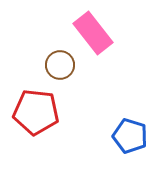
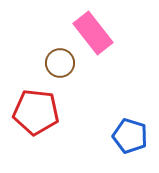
brown circle: moved 2 px up
